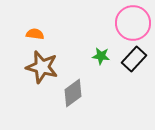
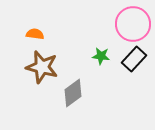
pink circle: moved 1 px down
